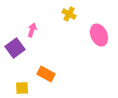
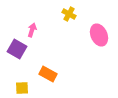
purple square: moved 2 px right, 1 px down; rotated 24 degrees counterclockwise
orange rectangle: moved 2 px right
